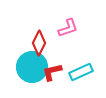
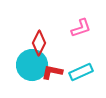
pink L-shape: moved 13 px right
cyan circle: moved 2 px up
red L-shape: rotated 25 degrees clockwise
